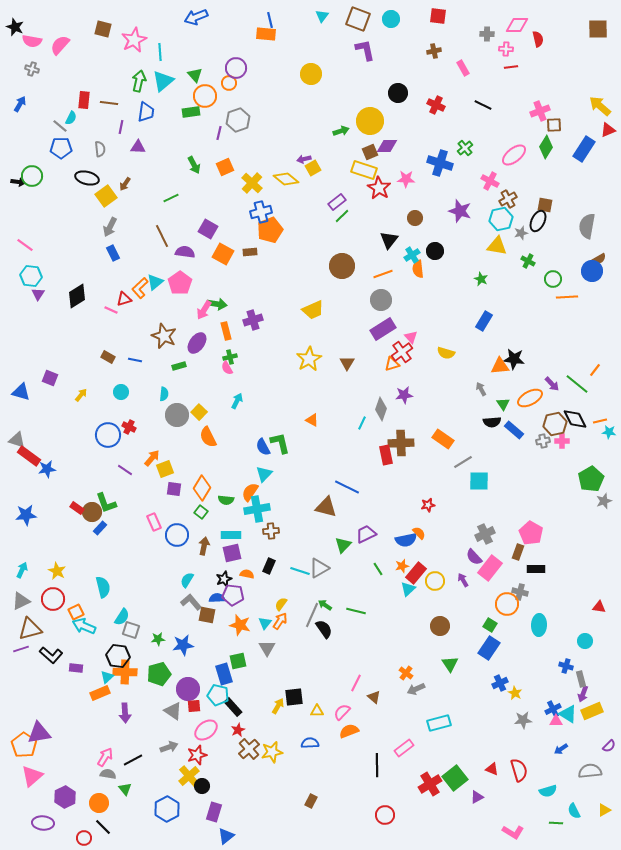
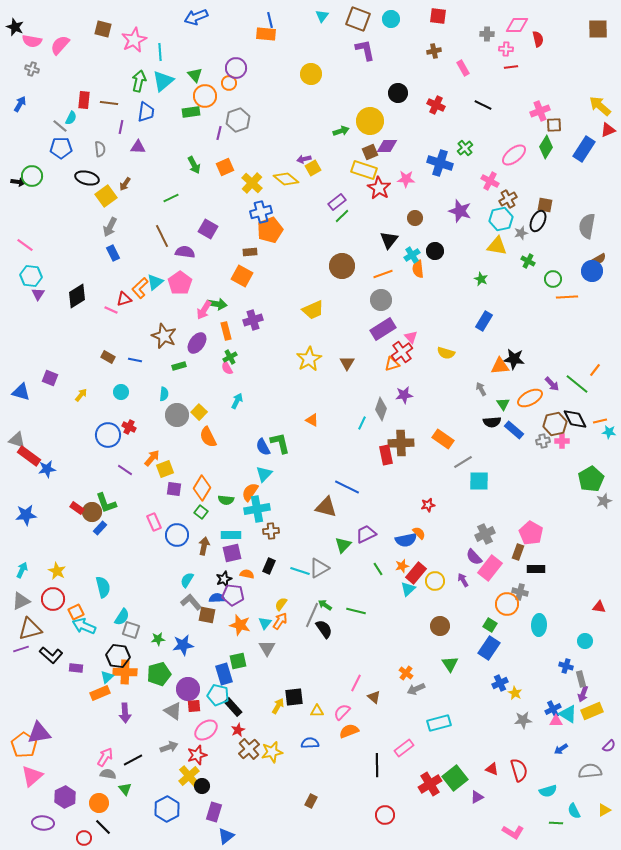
orange square at (223, 254): moved 19 px right, 22 px down
green cross at (230, 357): rotated 16 degrees counterclockwise
